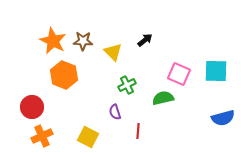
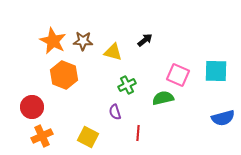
yellow triangle: rotated 30 degrees counterclockwise
pink square: moved 1 px left, 1 px down
red line: moved 2 px down
